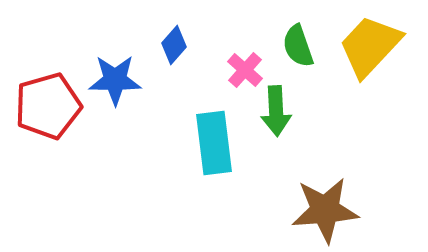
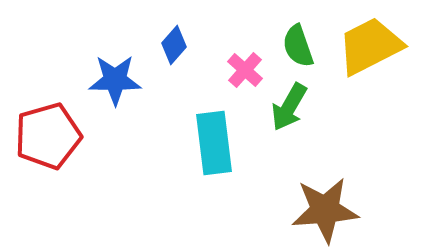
yellow trapezoid: rotated 20 degrees clockwise
red pentagon: moved 30 px down
green arrow: moved 13 px right, 4 px up; rotated 33 degrees clockwise
